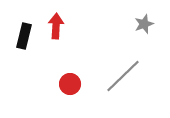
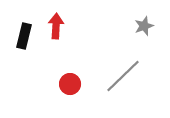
gray star: moved 2 px down
